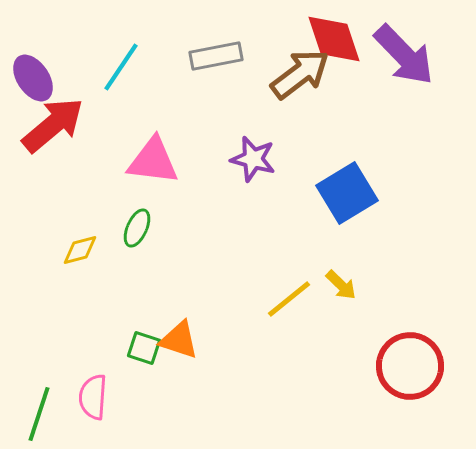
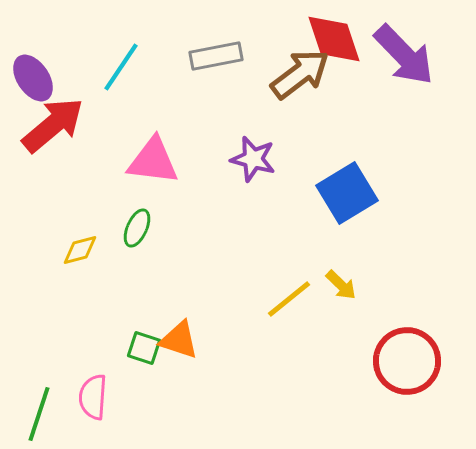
red circle: moved 3 px left, 5 px up
